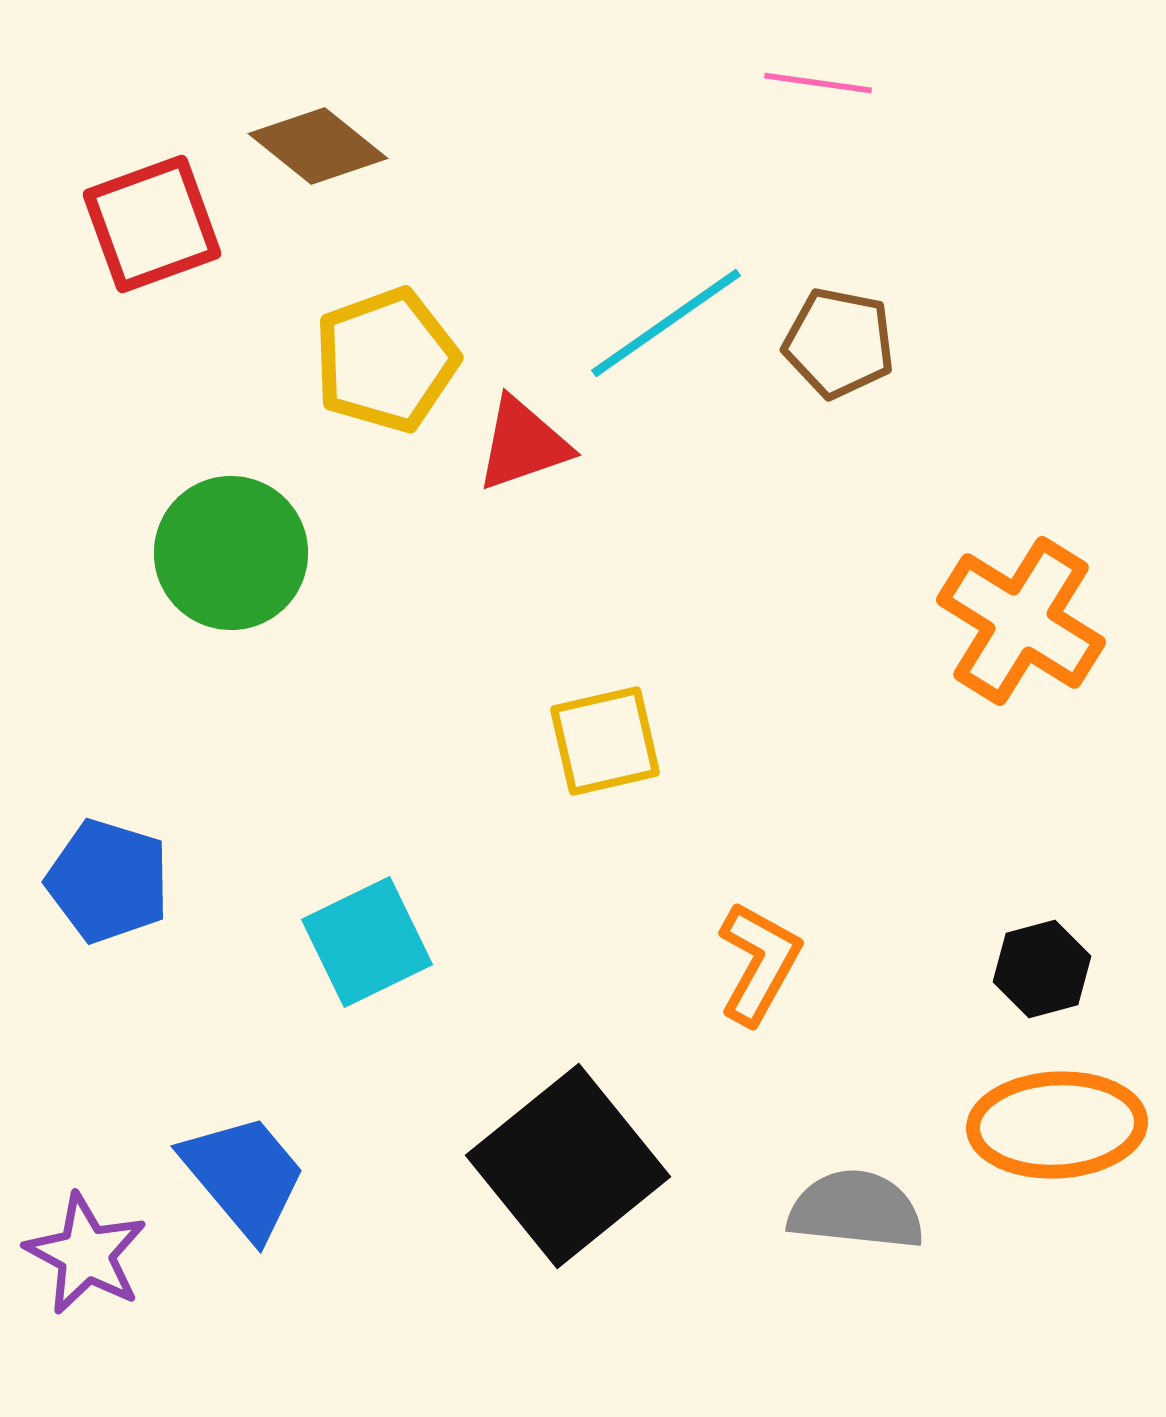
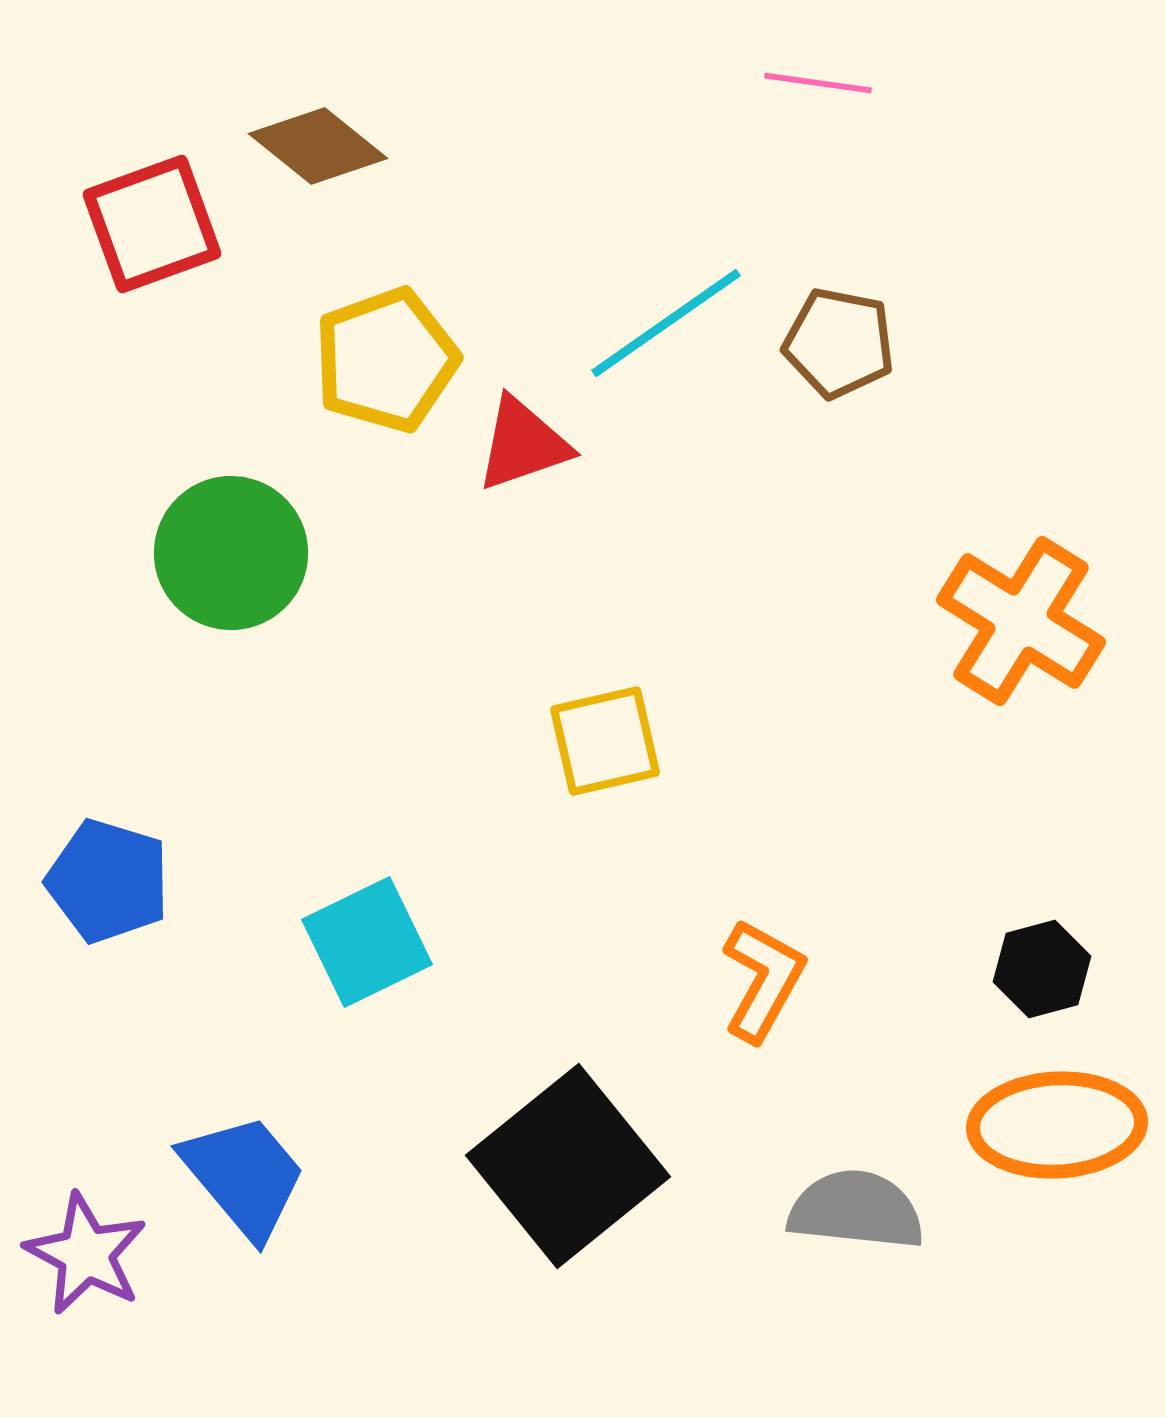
orange L-shape: moved 4 px right, 17 px down
